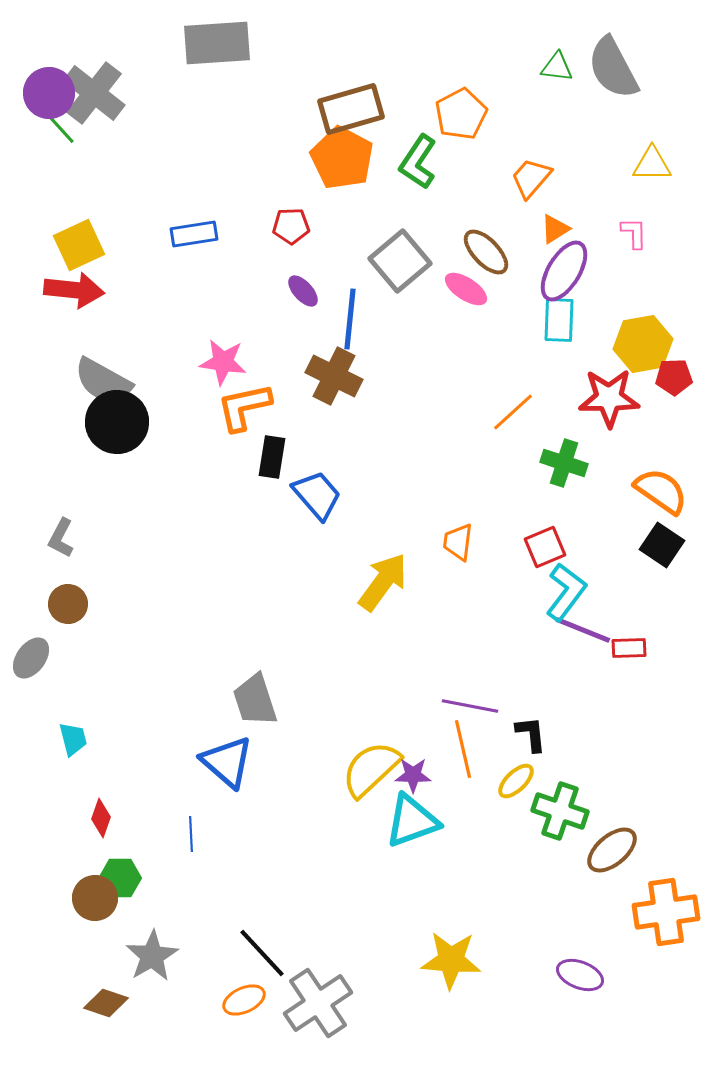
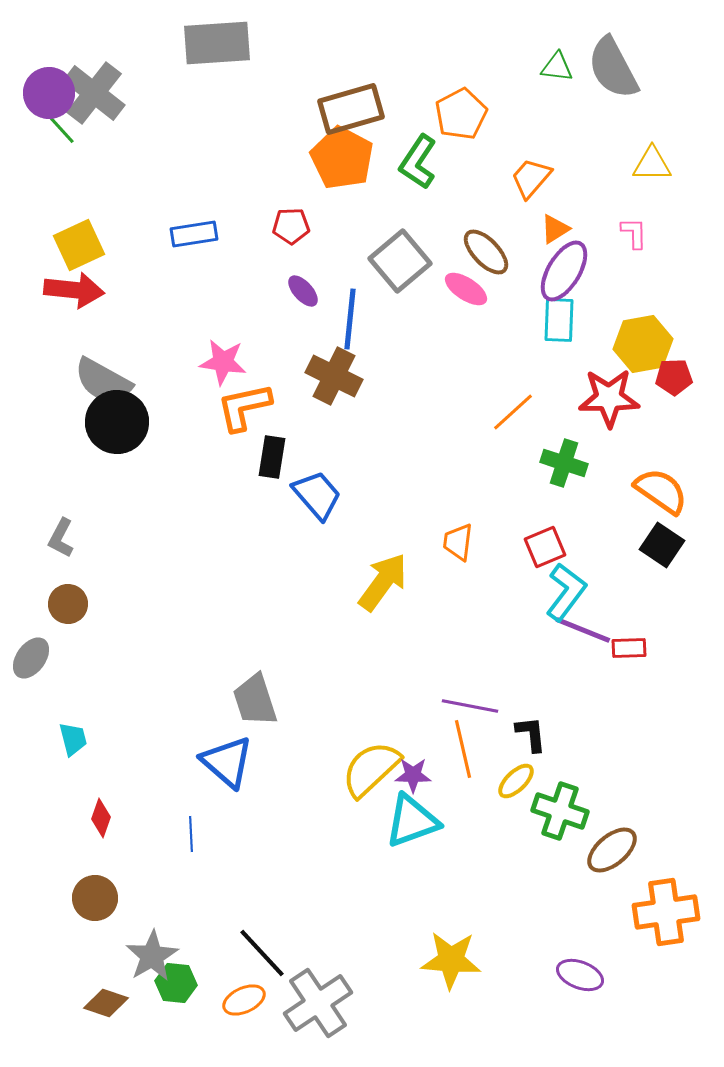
green hexagon at (120, 878): moved 56 px right, 105 px down; rotated 6 degrees clockwise
